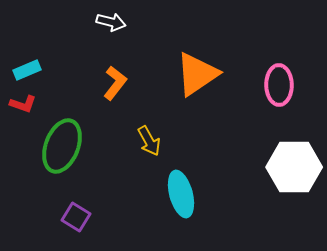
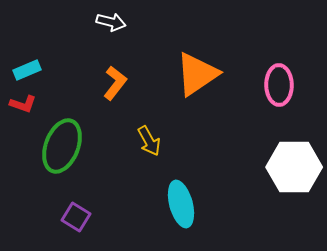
cyan ellipse: moved 10 px down
